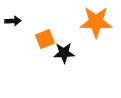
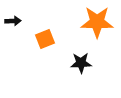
orange star: moved 1 px right
black star: moved 17 px right, 10 px down
